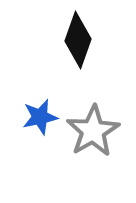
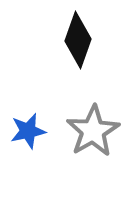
blue star: moved 12 px left, 14 px down
